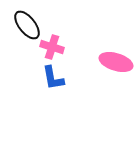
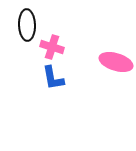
black ellipse: rotated 36 degrees clockwise
